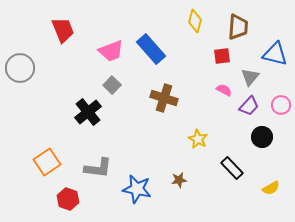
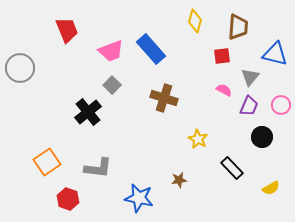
red trapezoid: moved 4 px right
purple trapezoid: rotated 20 degrees counterclockwise
blue star: moved 2 px right, 9 px down
